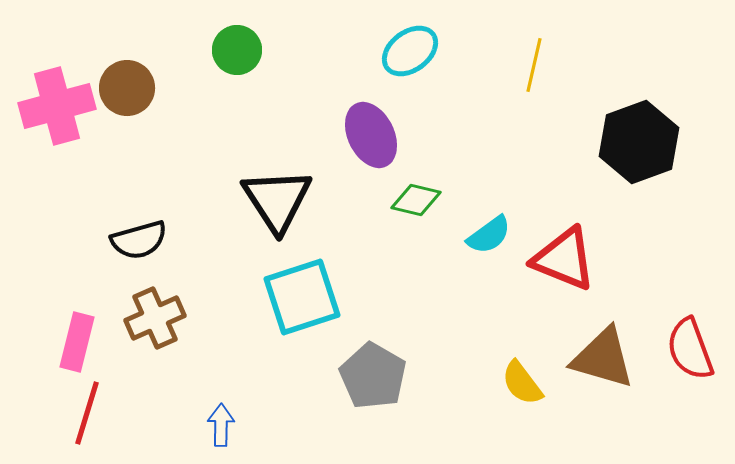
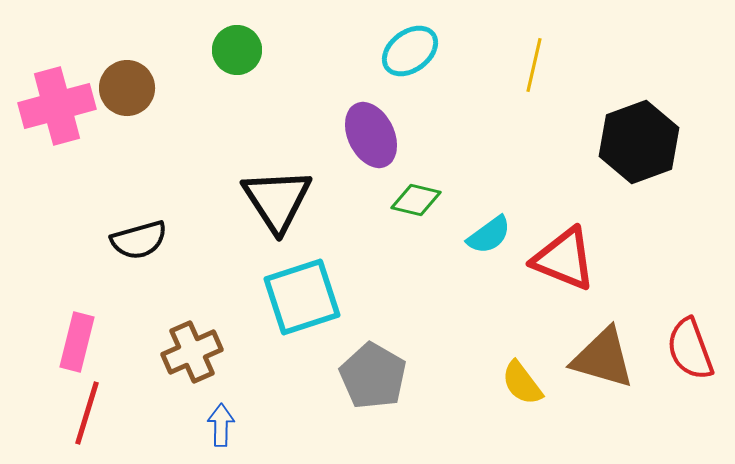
brown cross: moved 37 px right, 34 px down
